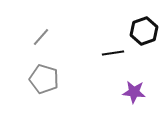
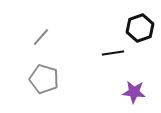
black hexagon: moved 4 px left, 3 px up
